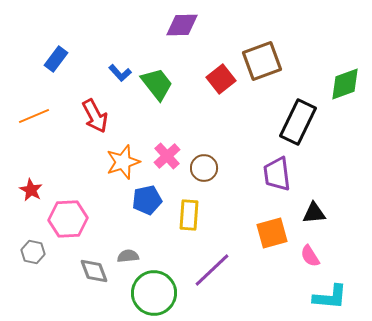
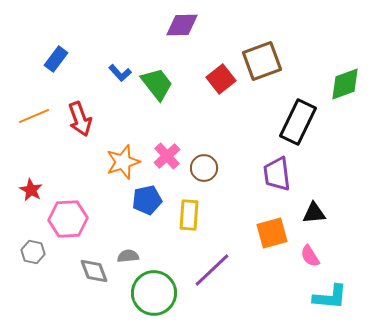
red arrow: moved 15 px left, 3 px down; rotated 8 degrees clockwise
